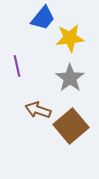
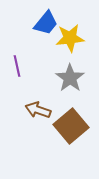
blue trapezoid: moved 3 px right, 5 px down
